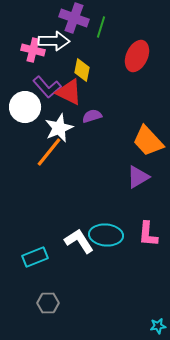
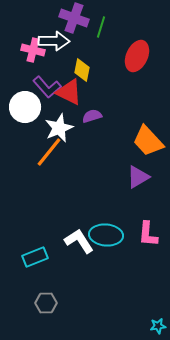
gray hexagon: moved 2 px left
